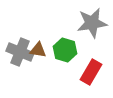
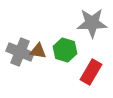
gray star: rotated 8 degrees clockwise
brown triangle: moved 1 px down
